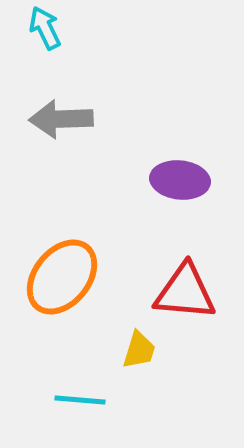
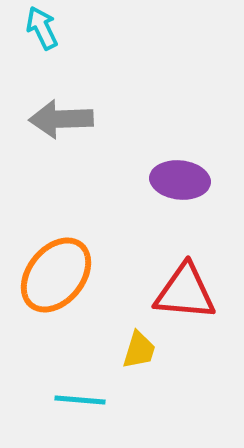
cyan arrow: moved 3 px left
orange ellipse: moved 6 px left, 2 px up
